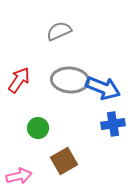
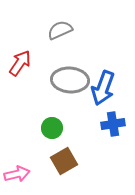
gray semicircle: moved 1 px right, 1 px up
red arrow: moved 1 px right, 17 px up
blue arrow: rotated 88 degrees clockwise
green circle: moved 14 px right
pink arrow: moved 2 px left, 2 px up
